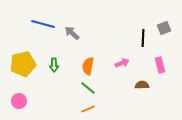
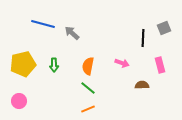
pink arrow: rotated 40 degrees clockwise
